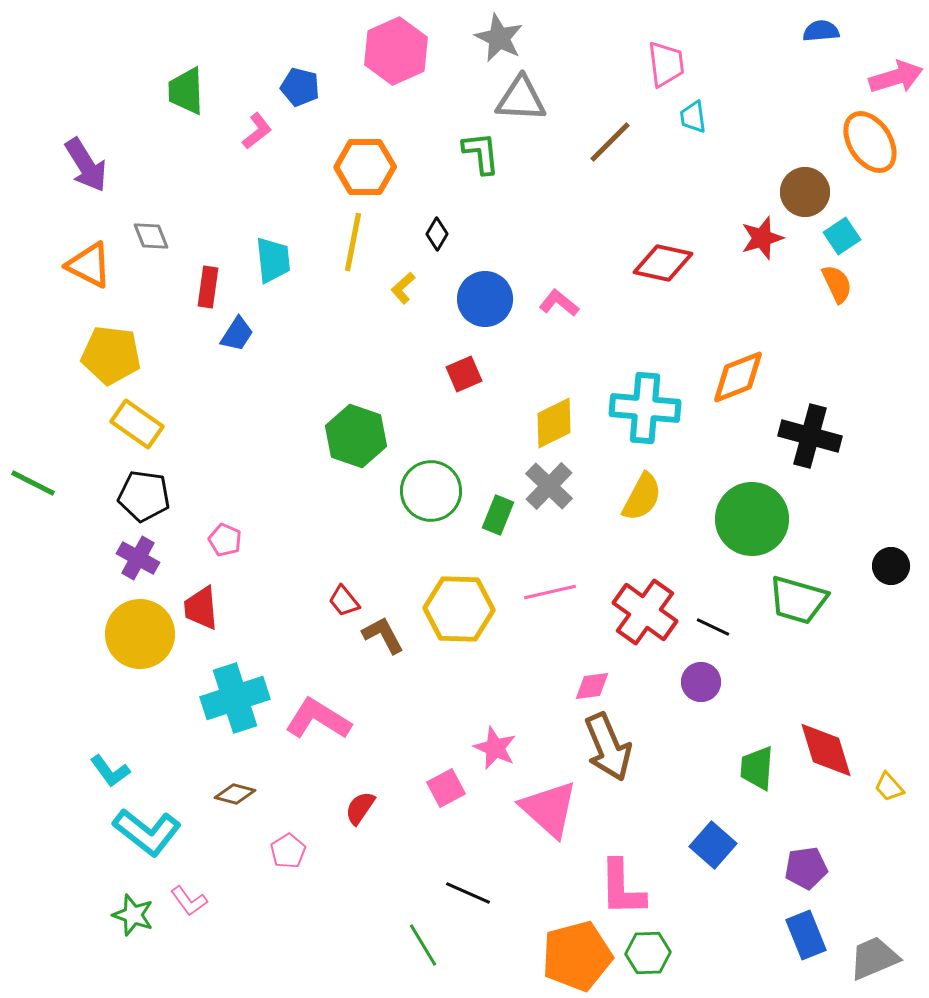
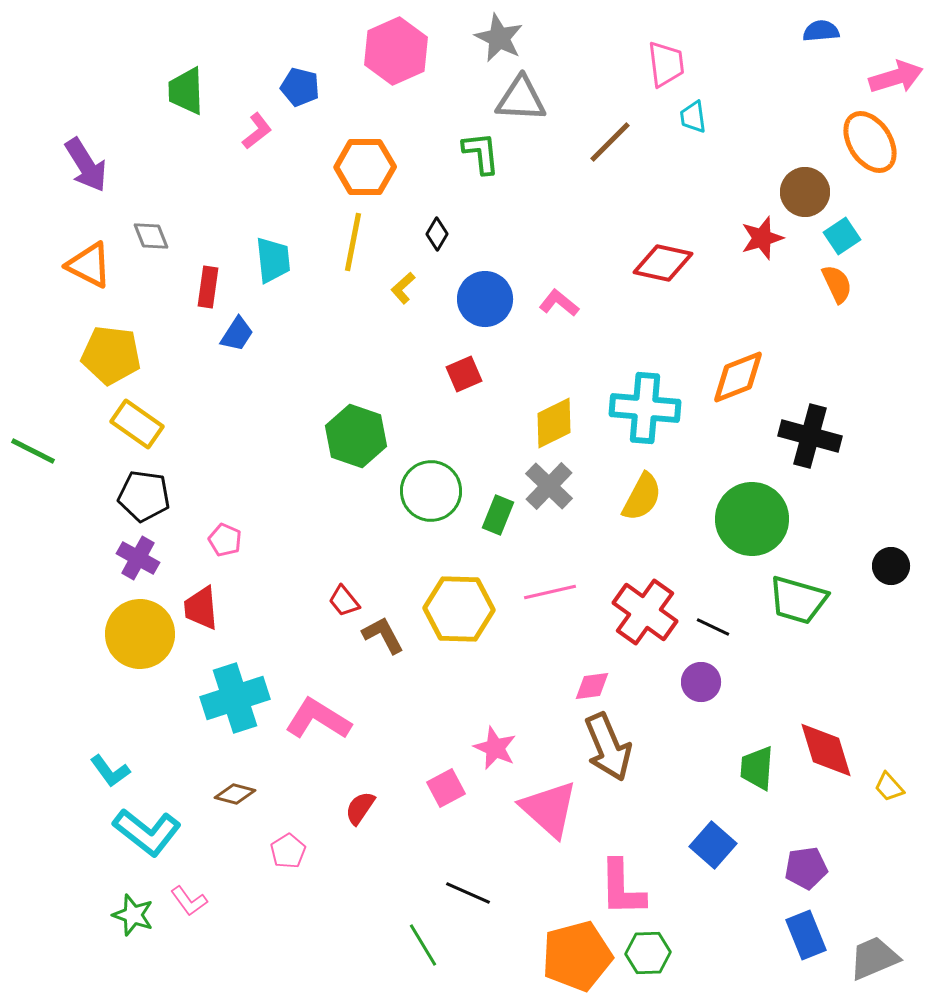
green line at (33, 483): moved 32 px up
